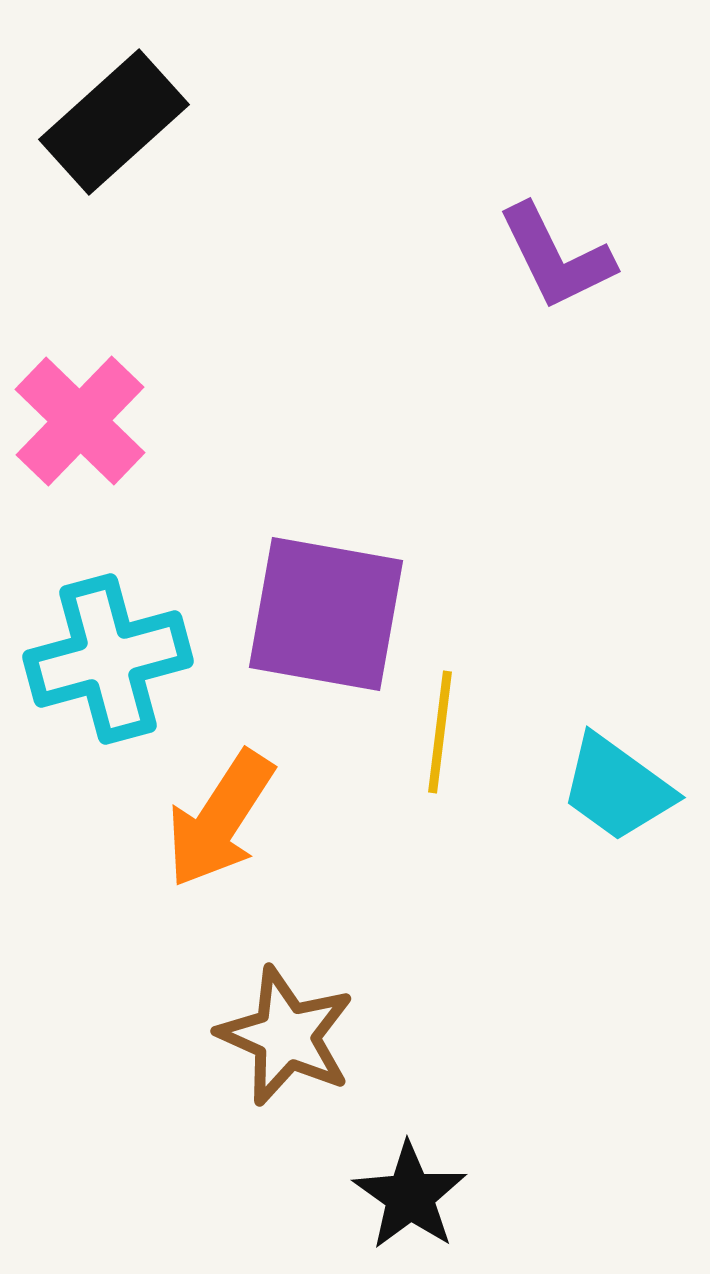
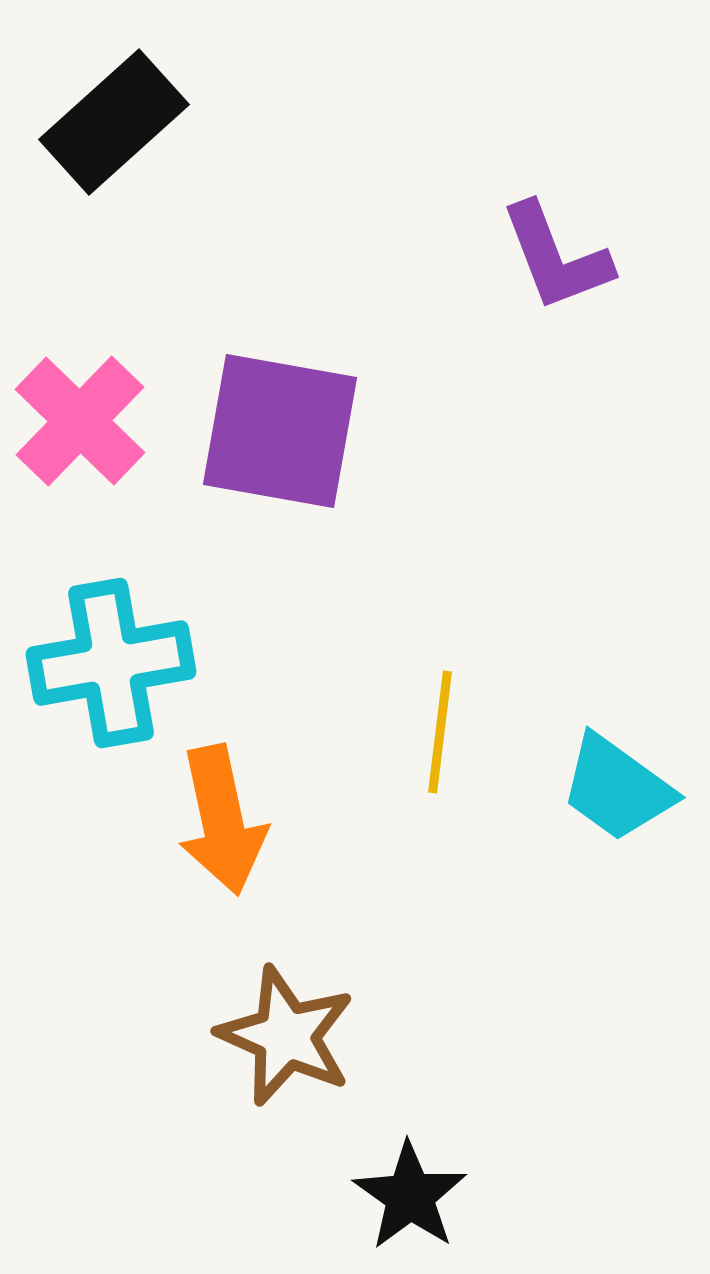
purple L-shape: rotated 5 degrees clockwise
purple square: moved 46 px left, 183 px up
cyan cross: moved 3 px right, 4 px down; rotated 5 degrees clockwise
orange arrow: moved 2 px right, 1 px down; rotated 45 degrees counterclockwise
